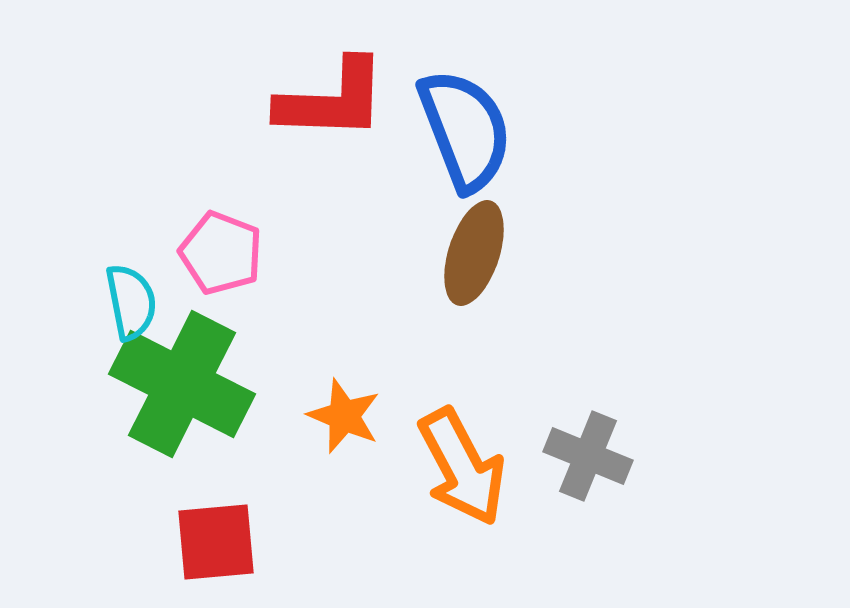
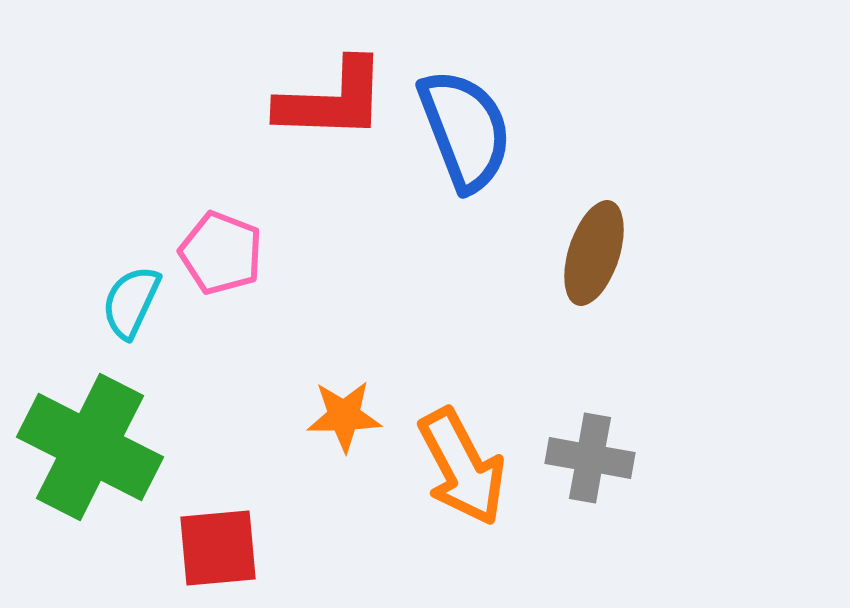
brown ellipse: moved 120 px right
cyan semicircle: rotated 144 degrees counterclockwise
green cross: moved 92 px left, 63 px down
orange star: rotated 24 degrees counterclockwise
gray cross: moved 2 px right, 2 px down; rotated 12 degrees counterclockwise
red square: moved 2 px right, 6 px down
